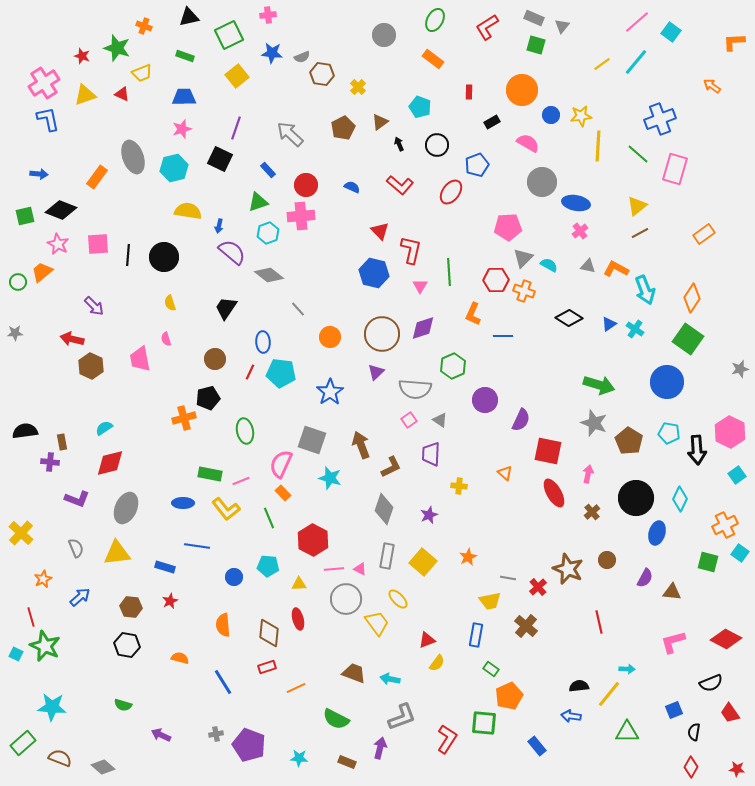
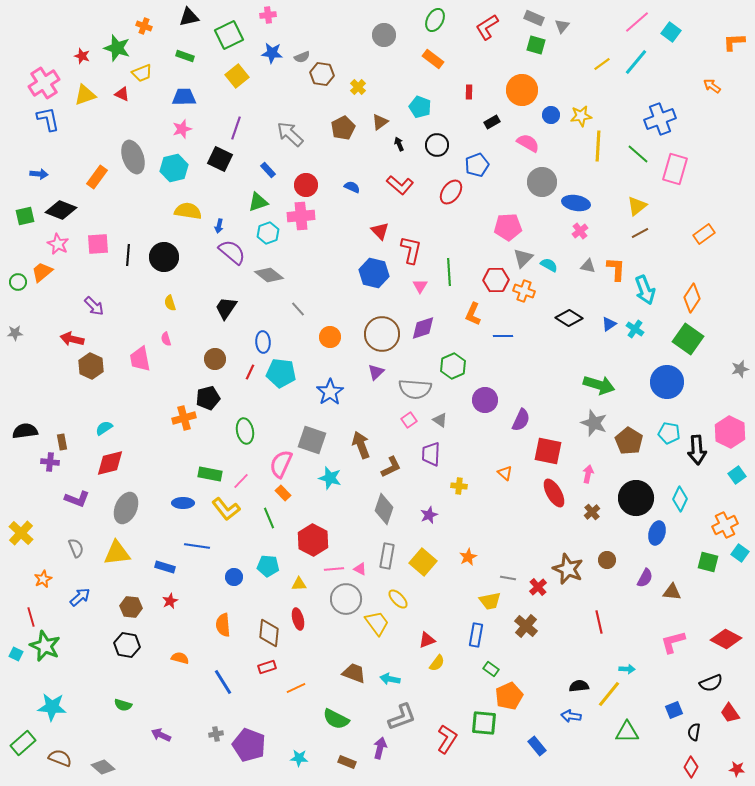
orange L-shape at (616, 269): rotated 65 degrees clockwise
pink line at (241, 481): rotated 24 degrees counterclockwise
